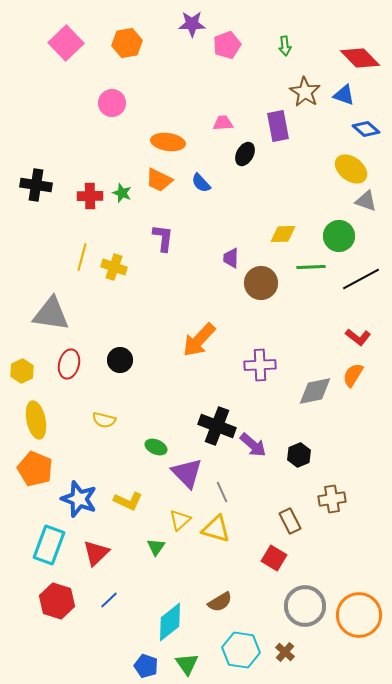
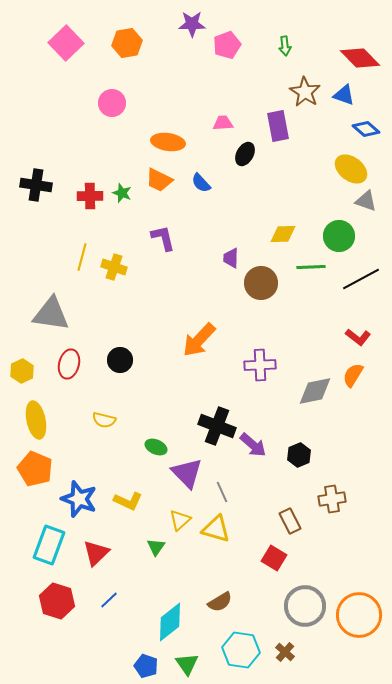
purple L-shape at (163, 238): rotated 20 degrees counterclockwise
